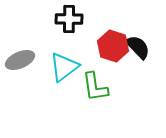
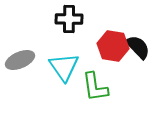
red hexagon: rotated 8 degrees counterclockwise
cyan triangle: rotated 28 degrees counterclockwise
